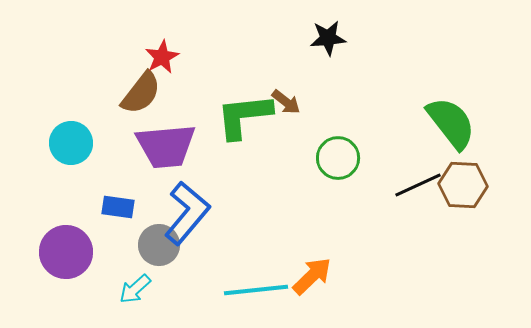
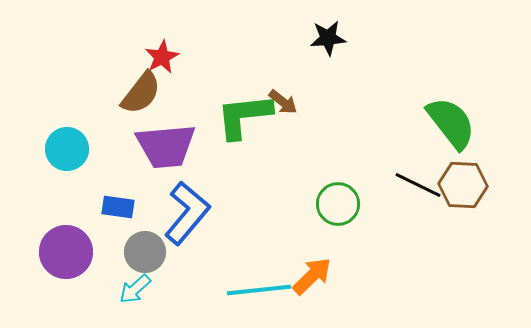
brown arrow: moved 3 px left
cyan circle: moved 4 px left, 6 px down
green circle: moved 46 px down
black line: rotated 51 degrees clockwise
gray circle: moved 14 px left, 7 px down
cyan line: moved 3 px right
